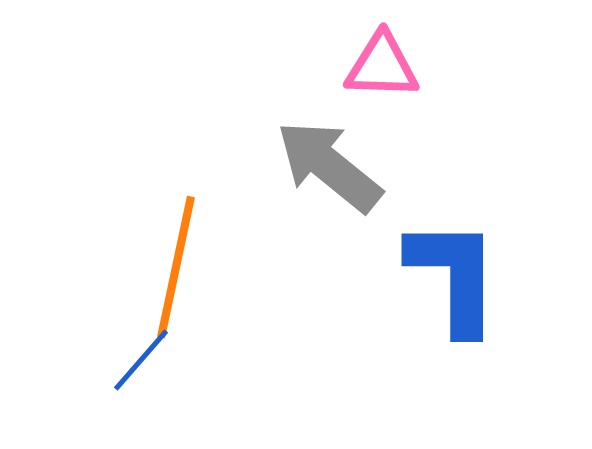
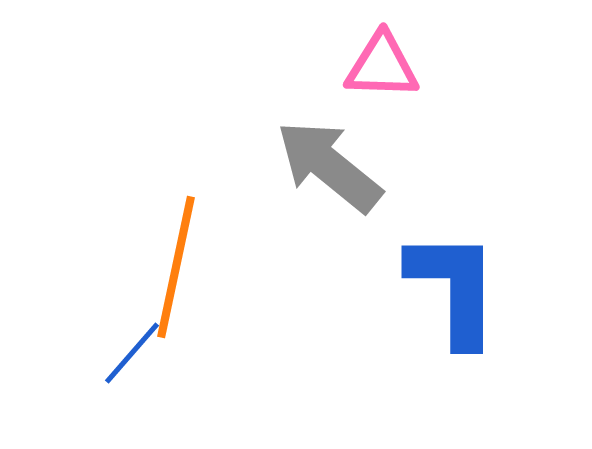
blue L-shape: moved 12 px down
blue line: moved 9 px left, 7 px up
